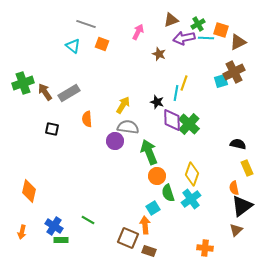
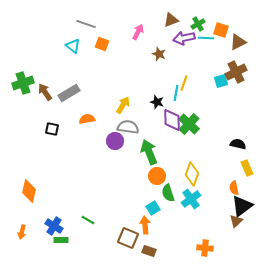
brown cross at (234, 72): moved 2 px right
orange semicircle at (87, 119): rotated 84 degrees clockwise
brown triangle at (236, 230): moved 9 px up
